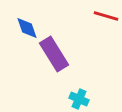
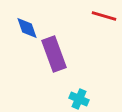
red line: moved 2 px left
purple rectangle: rotated 12 degrees clockwise
